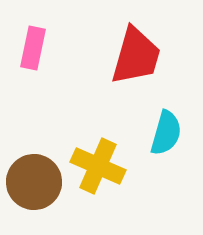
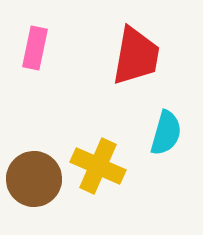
pink rectangle: moved 2 px right
red trapezoid: rotated 6 degrees counterclockwise
brown circle: moved 3 px up
